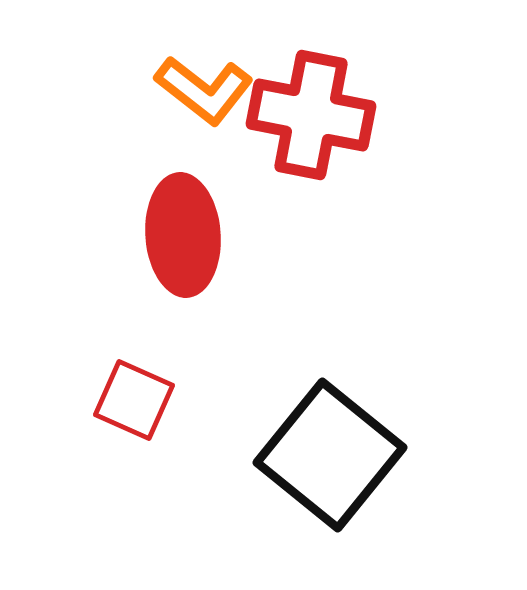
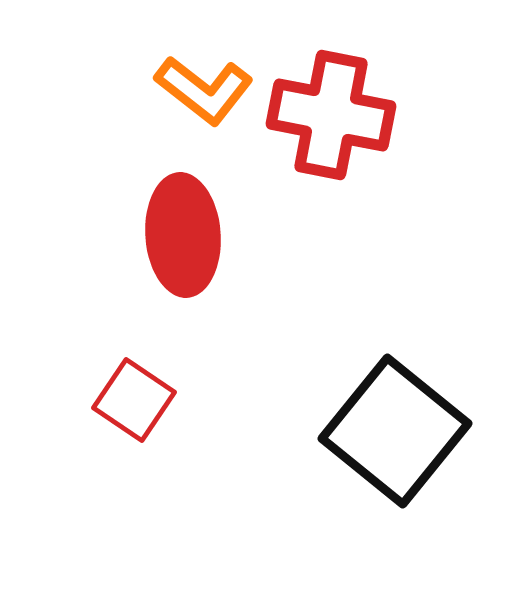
red cross: moved 20 px right
red square: rotated 10 degrees clockwise
black square: moved 65 px right, 24 px up
